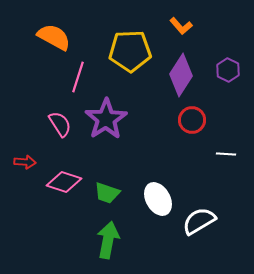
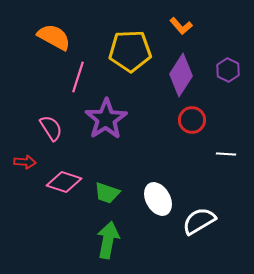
pink semicircle: moved 9 px left, 4 px down
